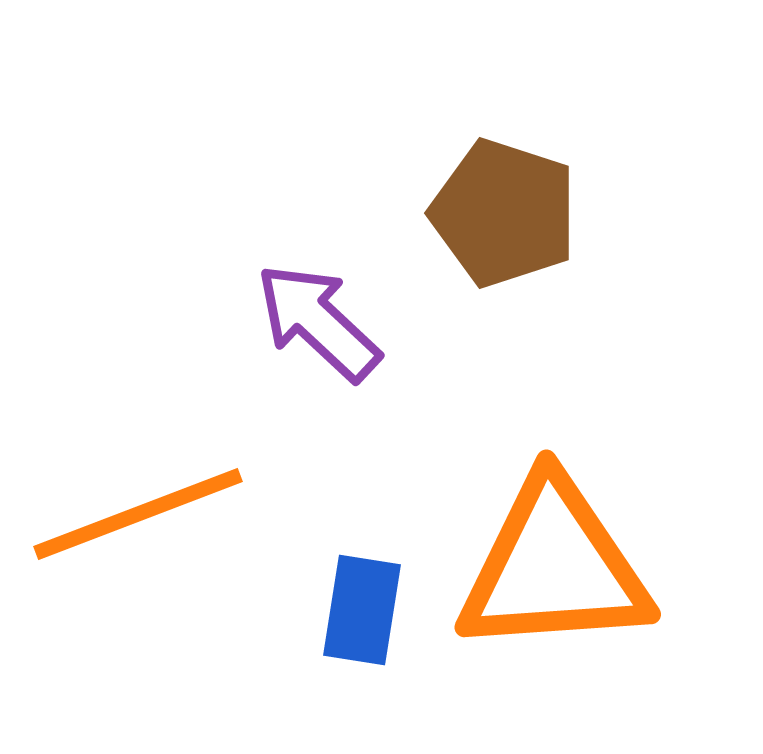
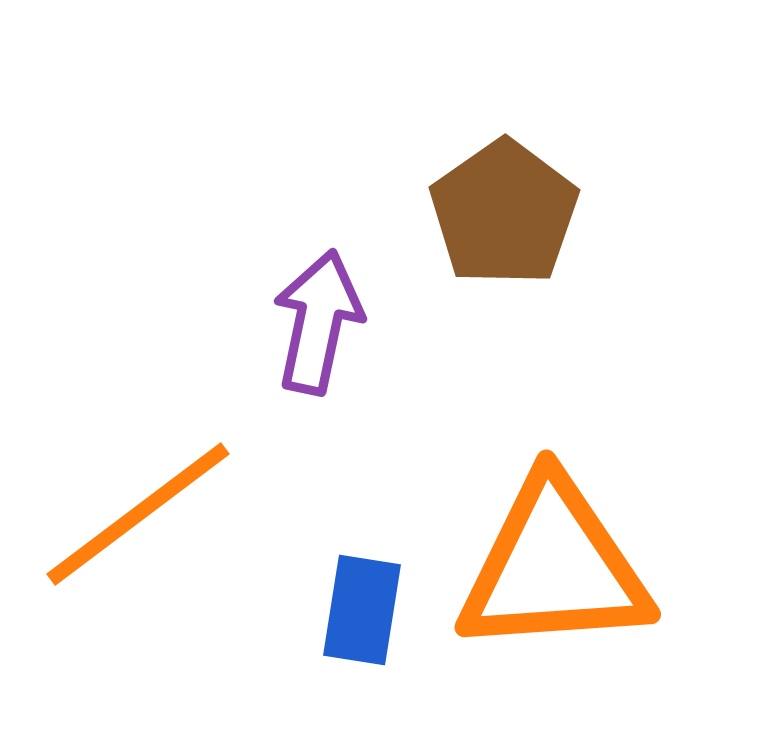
brown pentagon: rotated 19 degrees clockwise
purple arrow: rotated 59 degrees clockwise
orange line: rotated 16 degrees counterclockwise
